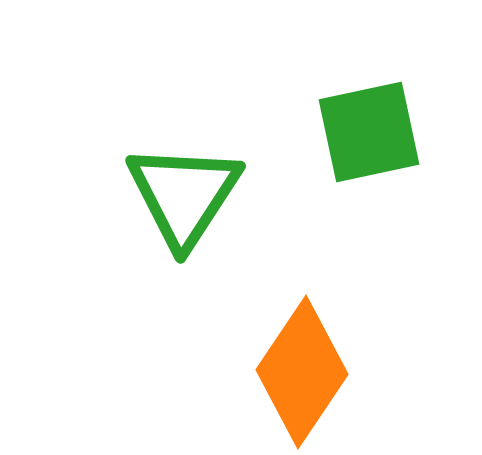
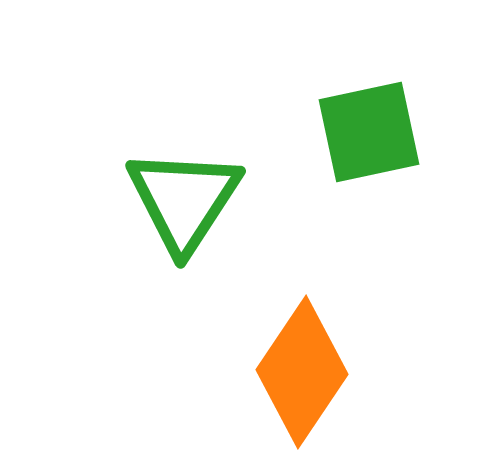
green triangle: moved 5 px down
